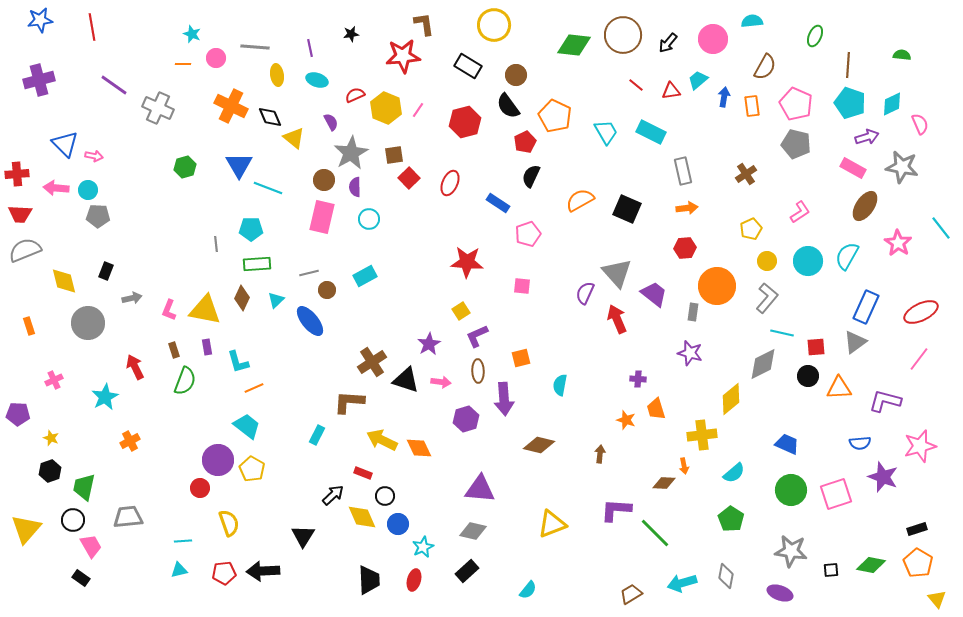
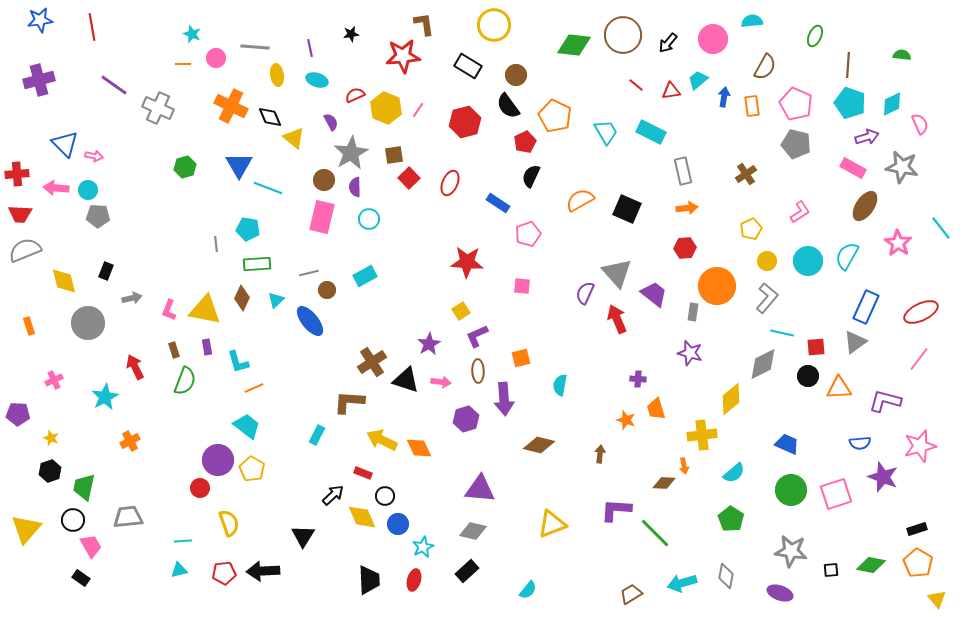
cyan pentagon at (251, 229): moved 3 px left; rotated 10 degrees clockwise
